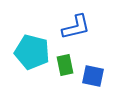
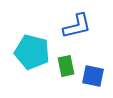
blue L-shape: moved 1 px right, 1 px up
green rectangle: moved 1 px right, 1 px down
